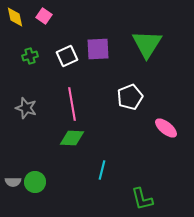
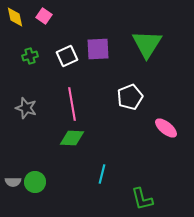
cyan line: moved 4 px down
